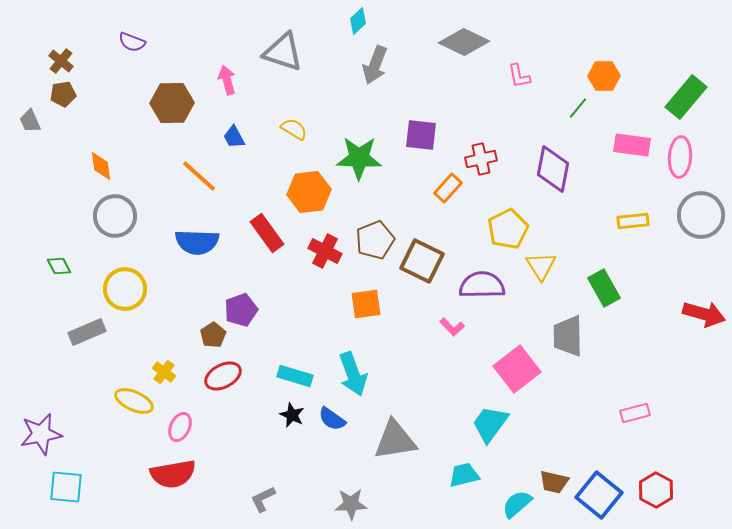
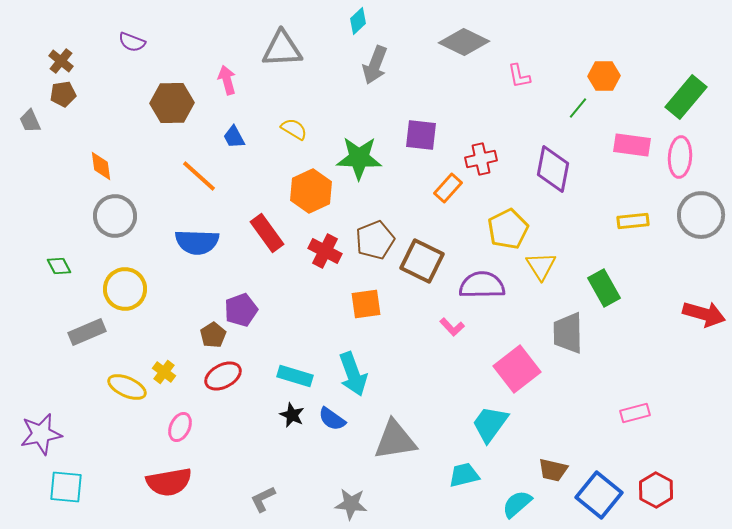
gray triangle at (283, 52): moved 1 px left, 3 px up; rotated 21 degrees counterclockwise
orange hexagon at (309, 192): moved 2 px right, 1 px up; rotated 18 degrees counterclockwise
gray trapezoid at (568, 336): moved 3 px up
yellow ellipse at (134, 401): moved 7 px left, 14 px up
red semicircle at (173, 474): moved 4 px left, 8 px down
brown trapezoid at (554, 482): moved 1 px left, 12 px up
gray star at (351, 504): rotated 8 degrees clockwise
